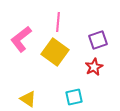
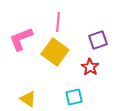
pink L-shape: rotated 16 degrees clockwise
red star: moved 4 px left; rotated 12 degrees counterclockwise
